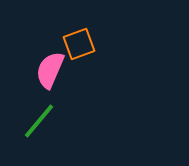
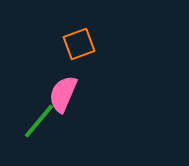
pink semicircle: moved 13 px right, 24 px down
